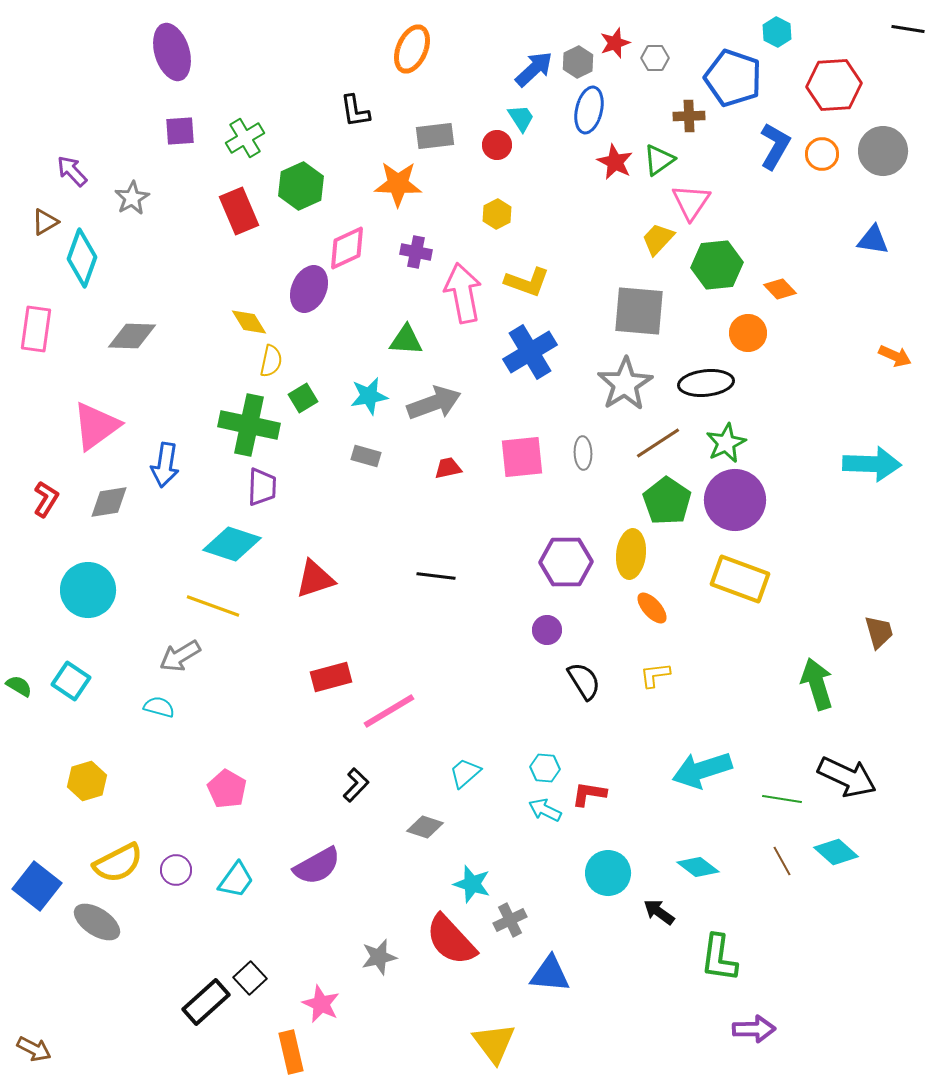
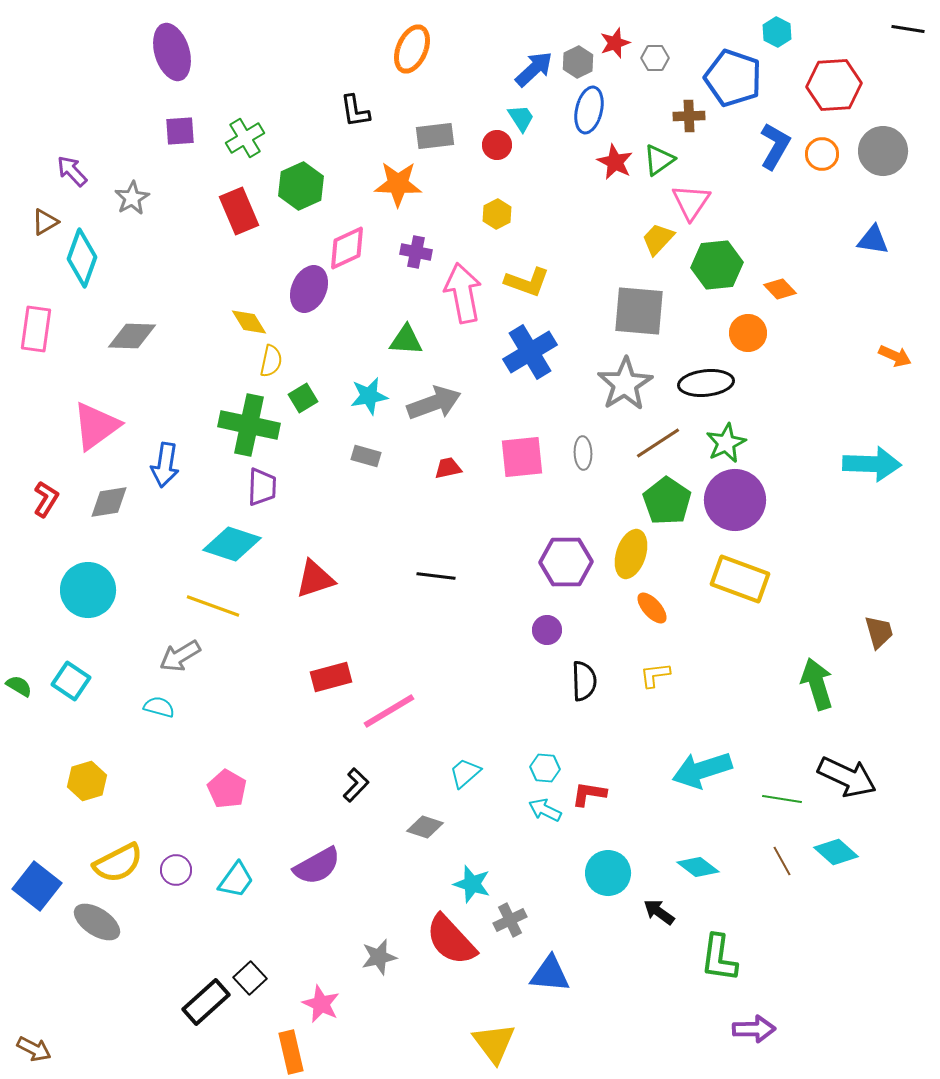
yellow ellipse at (631, 554): rotated 12 degrees clockwise
black semicircle at (584, 681): rotated 30 degrees clockwise
